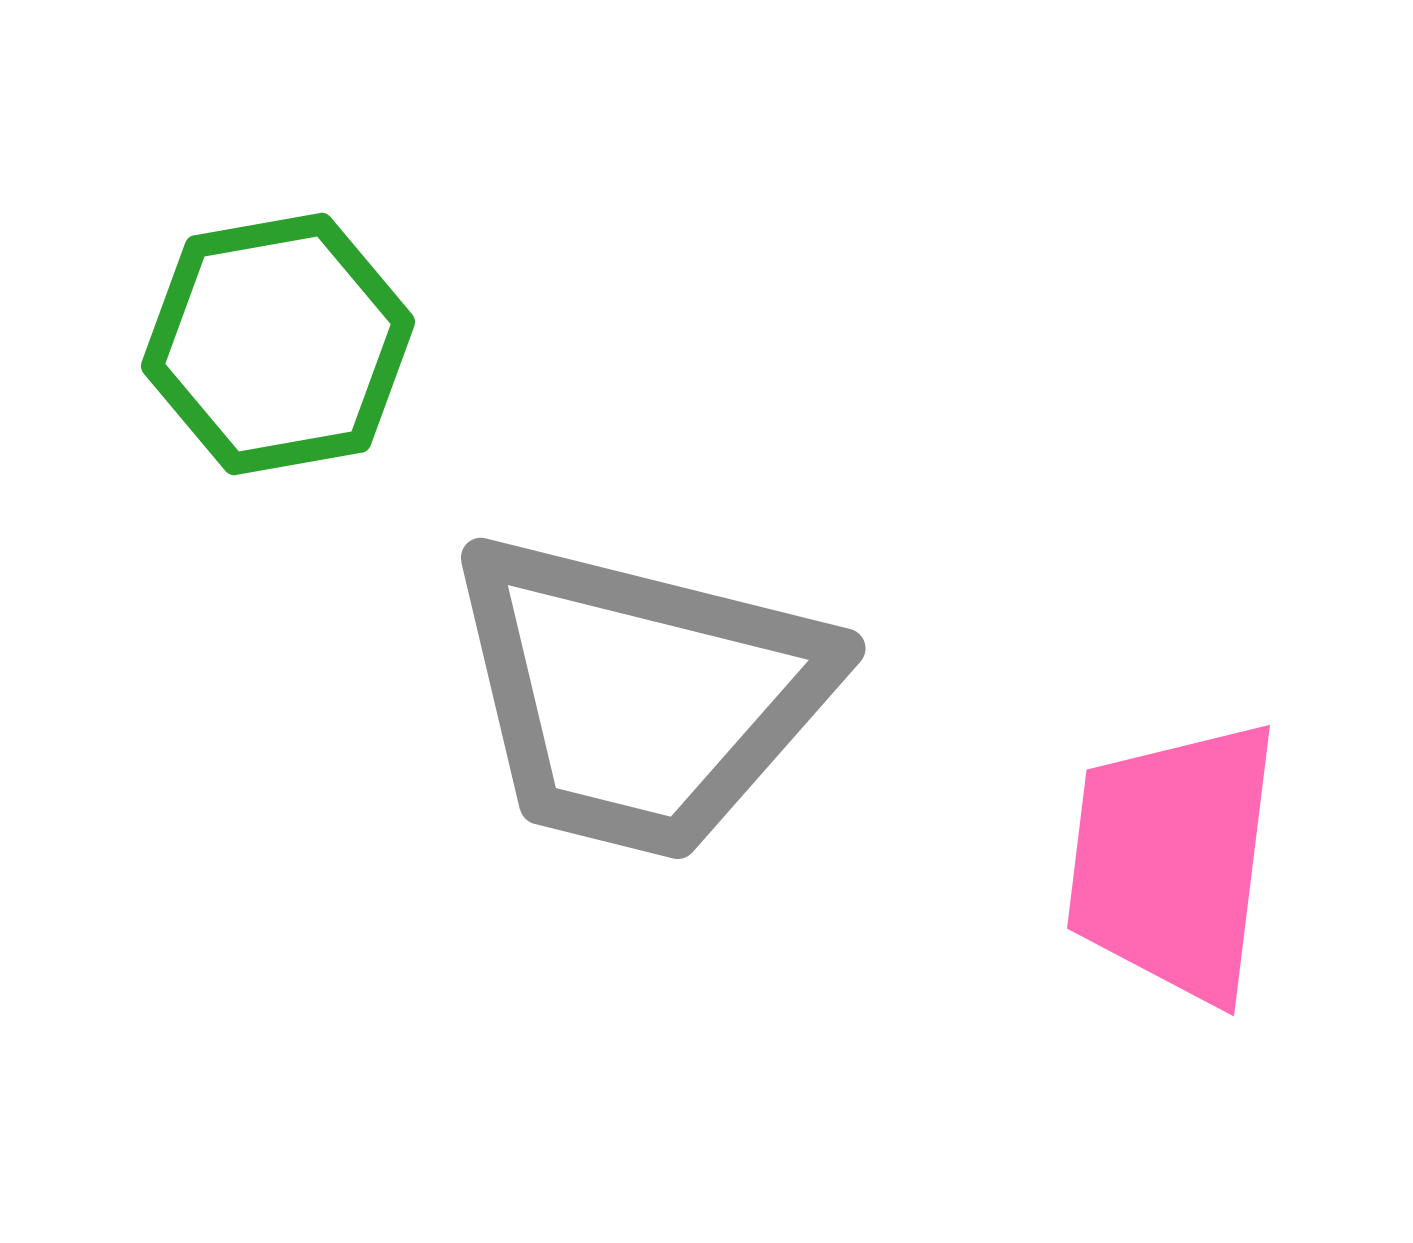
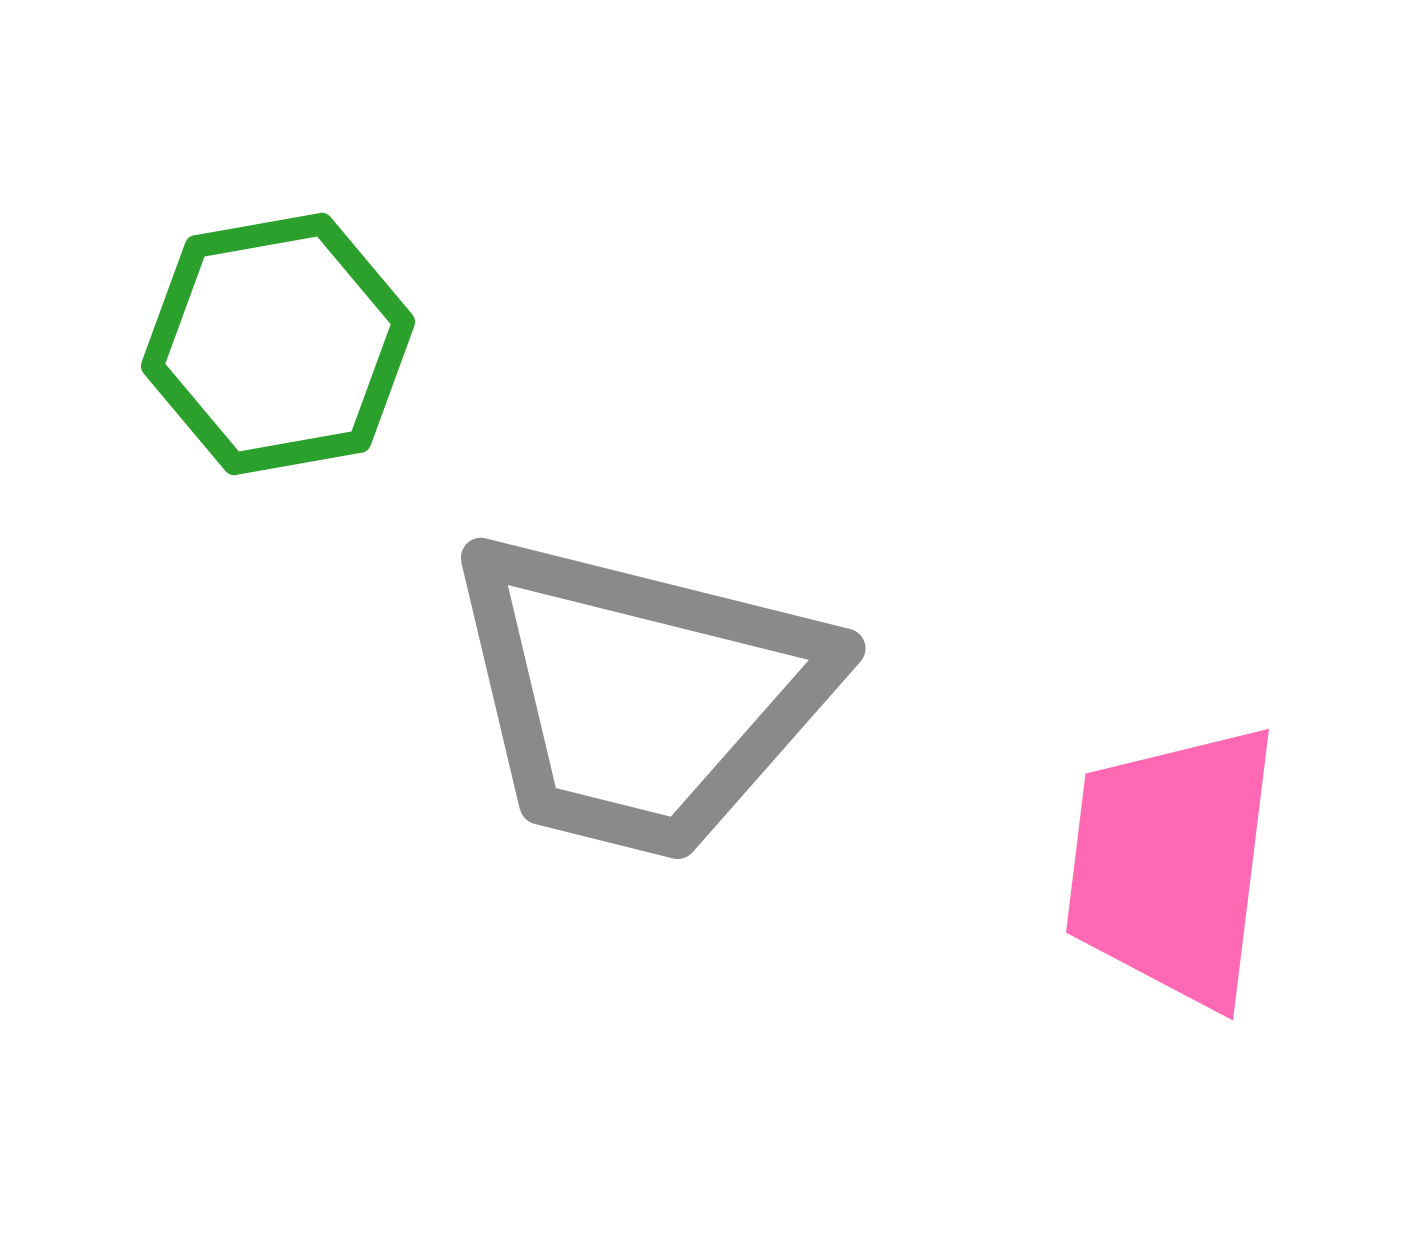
pink trapezoid: moved 1 px left, 4 px down
